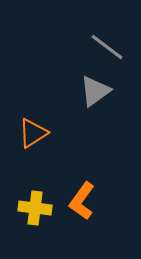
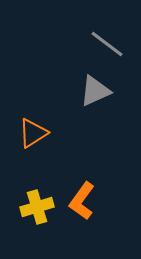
gray line: moved 3 px up
gray triangle: rotated 12 degrees clockwise
yellow cross: moved 2 px right, 1 px up; rotated 24 degrees counterclockwise
